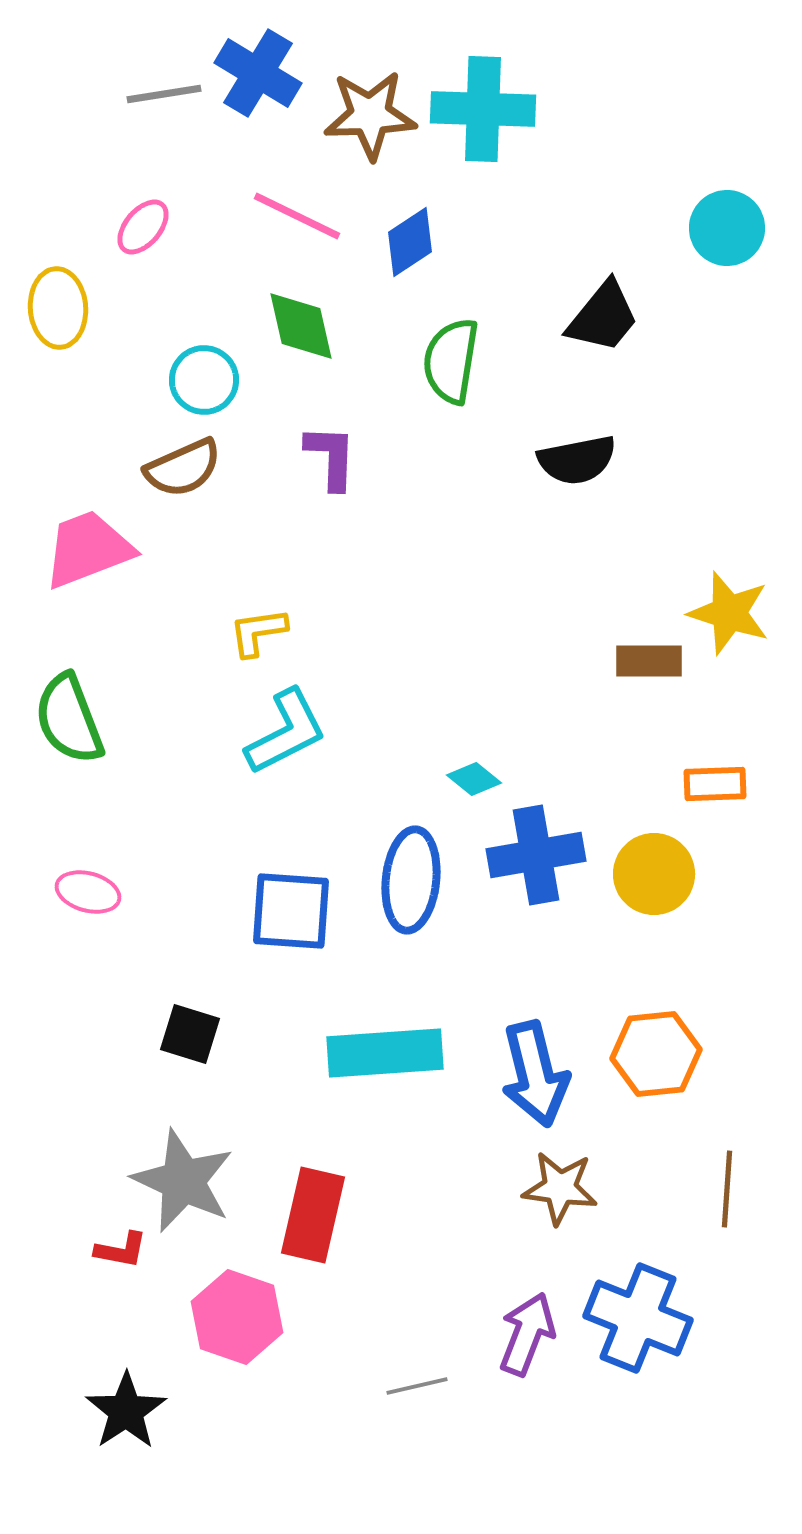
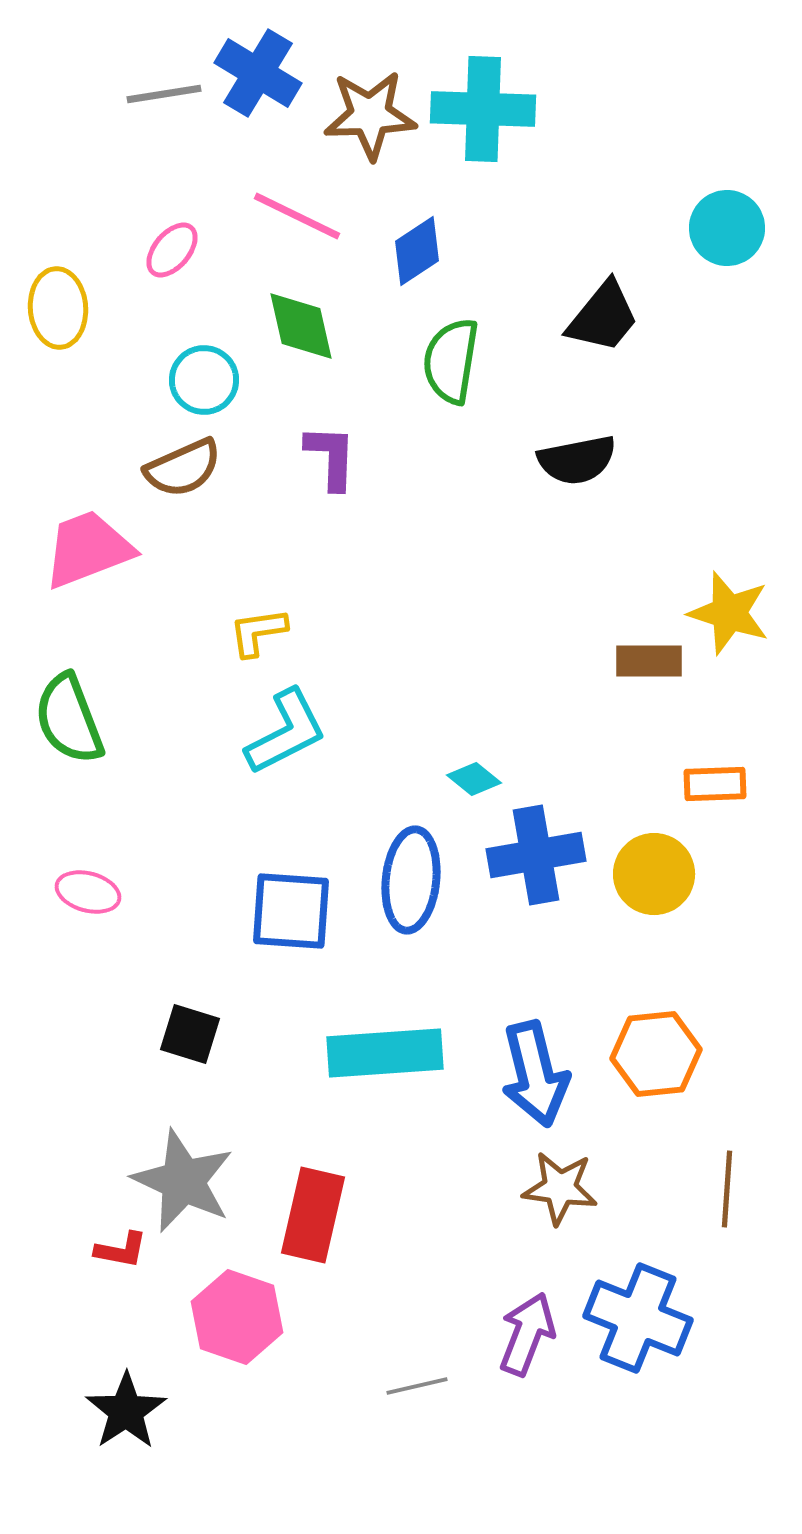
pink ellipse at (143, 227): moved 29 px right, 23 px down
blue diamond at (410, 242): moved 7 px right, 9 px down
